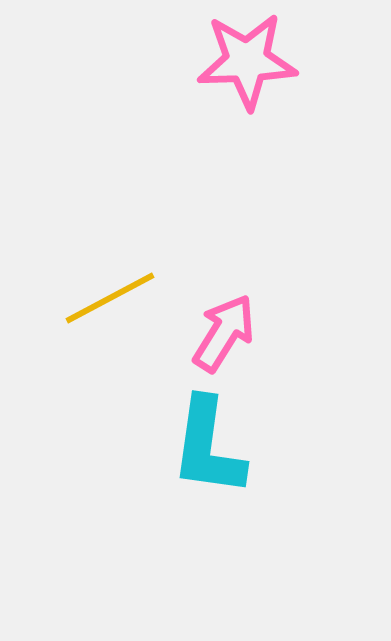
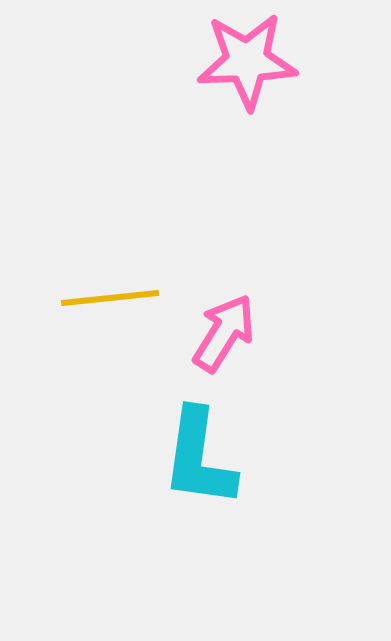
yellow line: rotated 22 degrees clockwise
cyan L-shape: moved 9 px left, 11 px down
